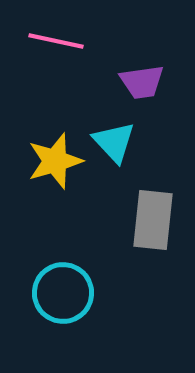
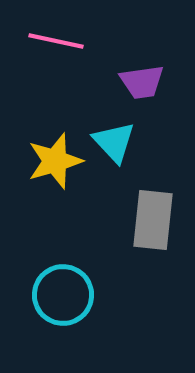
cyan circle: moved 2 px down
